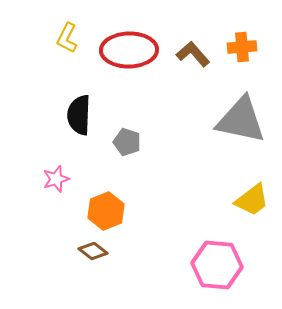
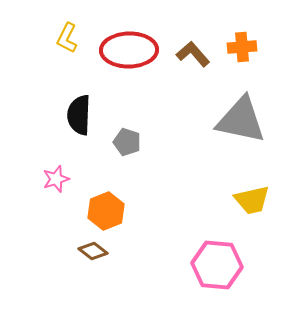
yellow trapezoid: rotated 24 degrees clockwise
